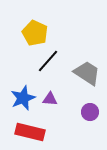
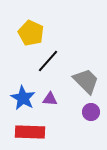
yellow pentagon: moved 4 px left
gray trapezoid: moved 1 px left, 8 px down; rotated 12 degrees clockwise
blue star: rotated 20 degrees counterclockwise
purple circle: moved 1 px right
red rectangle: rotated 12 degrees counterclockwise
